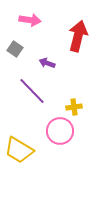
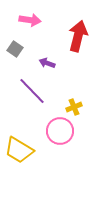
yellow cross: rotated 14 degrees counterclockwise
